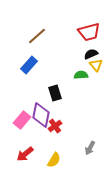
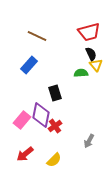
brown line: rotated 66 degrees clockwise
black semicircle: rotated 88 degrees clockwise
green semicircle: moved 2 px up
gray arrow: moved 1 px left, 7 px up
yellow semicircle: rotated 14 degrees clockwise
